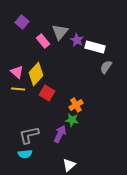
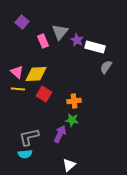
pink rectangle: rotated 16 degrees clockwise
yellow diamond: rotated 45 degrees clockwise
red square: moved 3 px left, 1 px down
orange cross: moved 2 px left, 4 px up; rotated 24 degrees clockwise
gray L-shape: moved 2 px down
